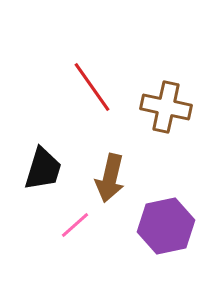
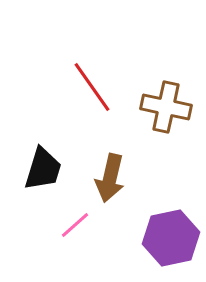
purple hexagon: moved 5 px right, 12 px down
